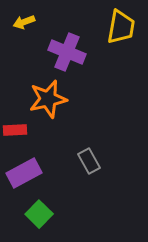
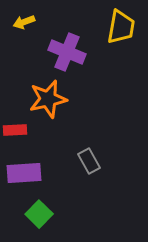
purple rectangle: rotated 24 degrees clockwise
